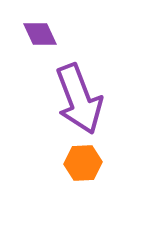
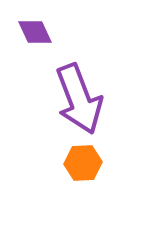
purple diamond: moved 5 px left, 2 px up
